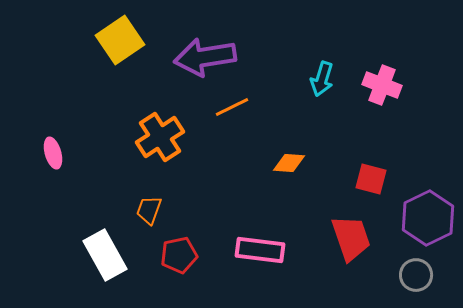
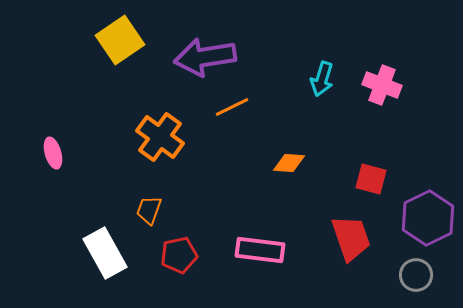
orange cross: rotated 21 degrees counterclockwise
white rectangle: moved 2 px up
